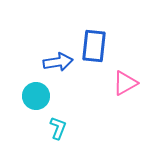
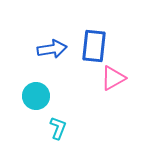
blue arrow: moved 6 px left, 13 px up
pink triangle: moved 12 px left, 5 px up
